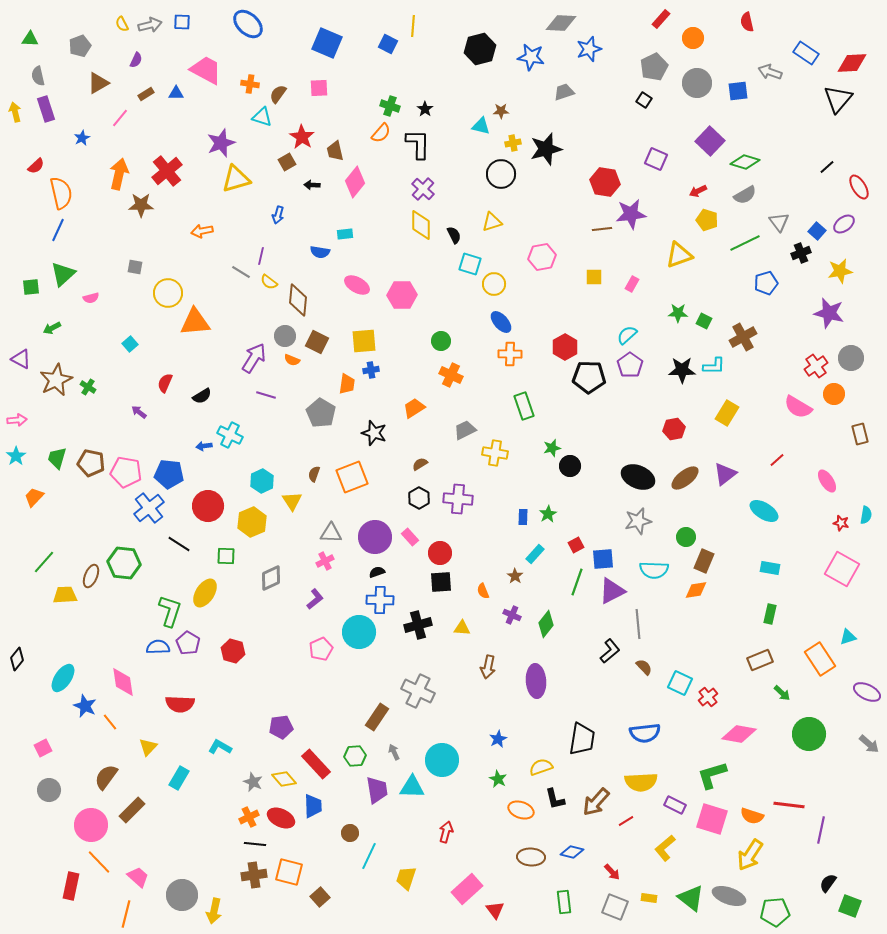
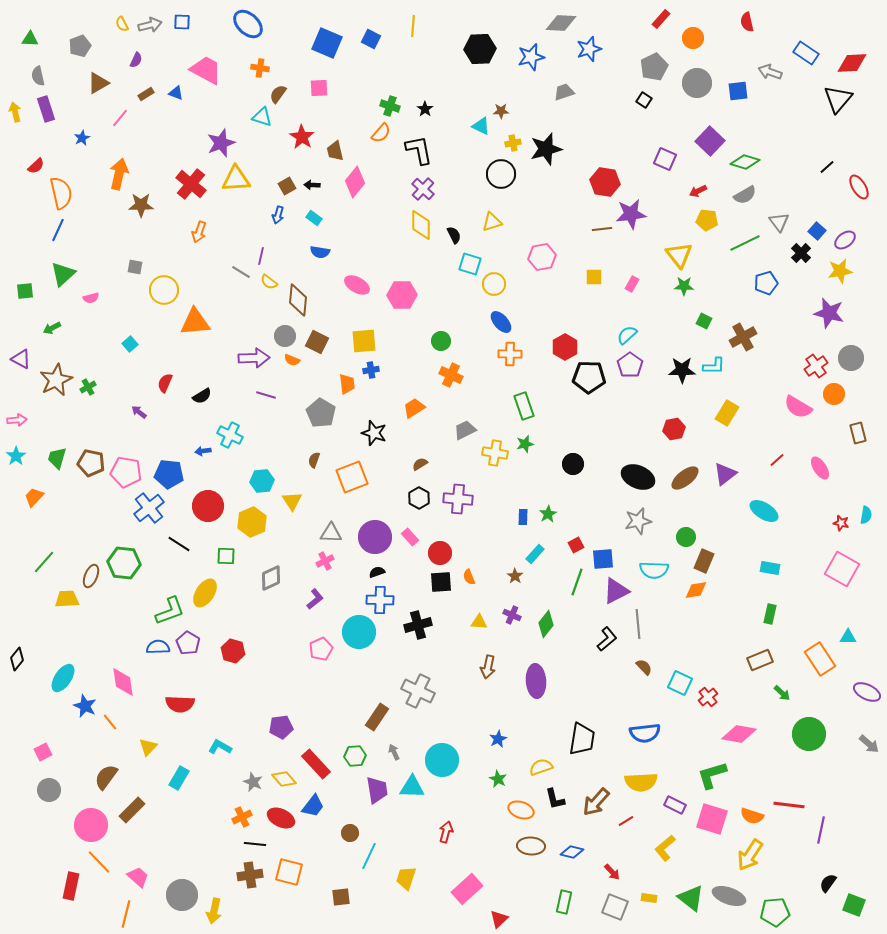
blue square at (388, 44): moved 17 px left, 5 px up
black hexagon at (480, 49): rotated 12 degrees clockwise
blue star at (531, 57): rotated 24 degrees counterclockwise
orange cross at (250, 84): moved 10 px right, 16 px up
blue triangle at (176, 93): rotated 21 degrees clockwise
cyan triangle at (481, 126): rotated 12 degrees clockwise
black L-shape at (418, 144): moved 1 px right, 6 px down; rotated 12 degrees counterclockwise
purple square at (656, 159): moved 9 px right
brown square at (287, 162): moved 24 px down
red cross at (167, 171): moved 24 px right, 13 px down; rotated 12 degrees counterclockwise
yellow triangle at (236, 179): rotated 12 degrees clockwise
yellow pentagon at (707, 220): rotated 10 degrees counterclockwise
purple ellipse at (844, 224): moved 1 px right, 16 px down
orange arrow at (202, 231): moved 3 px left, 1 px down; rotated 60 degrees counterclockwise
cyan rectangle at (345, 234): moved 31 px left, 16 px up; rotated 42 degrees clockwise
black cross at (801, 253): rotated 24 degrees counterclockwise
yellow triangle at (679, 255): rotated 48 degrees counterclockwise
green square at (31, 287): moved 6 px left, 4 px down
yellow circle at (168, 293): moved 4 px left, 3 px up
green star at (678, 313): moved 6 px right, 27 px up
purple arrow at (254, 358): rotated 56 degrees clockwise
orange trapezoid at (347, 384): rotated 15 degrees counterclockwise
green cross at (88, 387): rotated 28 degrees clockwise
brown rectangle at (860, 434): moved 2 px left, 1 px up
blue arrow at (204, 446): moved 1 px left, 5 px down
green star at (552, 448): moved 27 px left, 4 px up
black circle at (570, 466): moved 3 px right, 2 px up
brown semicircle at (314, 474): moved 14 px up
cyan hexagon at (262, 481): rotated 20 degrees clockwise
pink ellipse at (827, 481): moved 7 px left, 13 px up
orange semicircle at (483, 591): moved 14 px left, 14 px up
purple triangle at (612, 591): moved 4 px right
yellow trapezoid at (65, 595): moved 2 px right, 4 px down
green L-shape at (170, 611): rotated 52 degrees clockwise
yellow triangle at (462, 628): moved 17 px right, 6 px up
cyan triangle at (848, 637): rotated 18 degrees clockwise
black L-shape at (610, 651): moved 3 px left, 12 px up
pink square at (43, 748): moved 4 px down
blue trapezoid at (313, 806): rotated 40 degrees clockwise
orange cross at (249, 817): moved 7 px left
brown ellipse at (531, 857): moved 11 px up
brown cross at (254, 875): moved 4 px left
brown square at (320, 897): moved 21 px right; rotated 36 degrees clockwise
green rectangle at (564, 902): rotated 20 degrees clockwise
green square at (850, 906): moved 4 px right, 1 px up
red triangle at (495, 910): moved 4 px right, 9 px down; rotated 24 degrees clockwise
